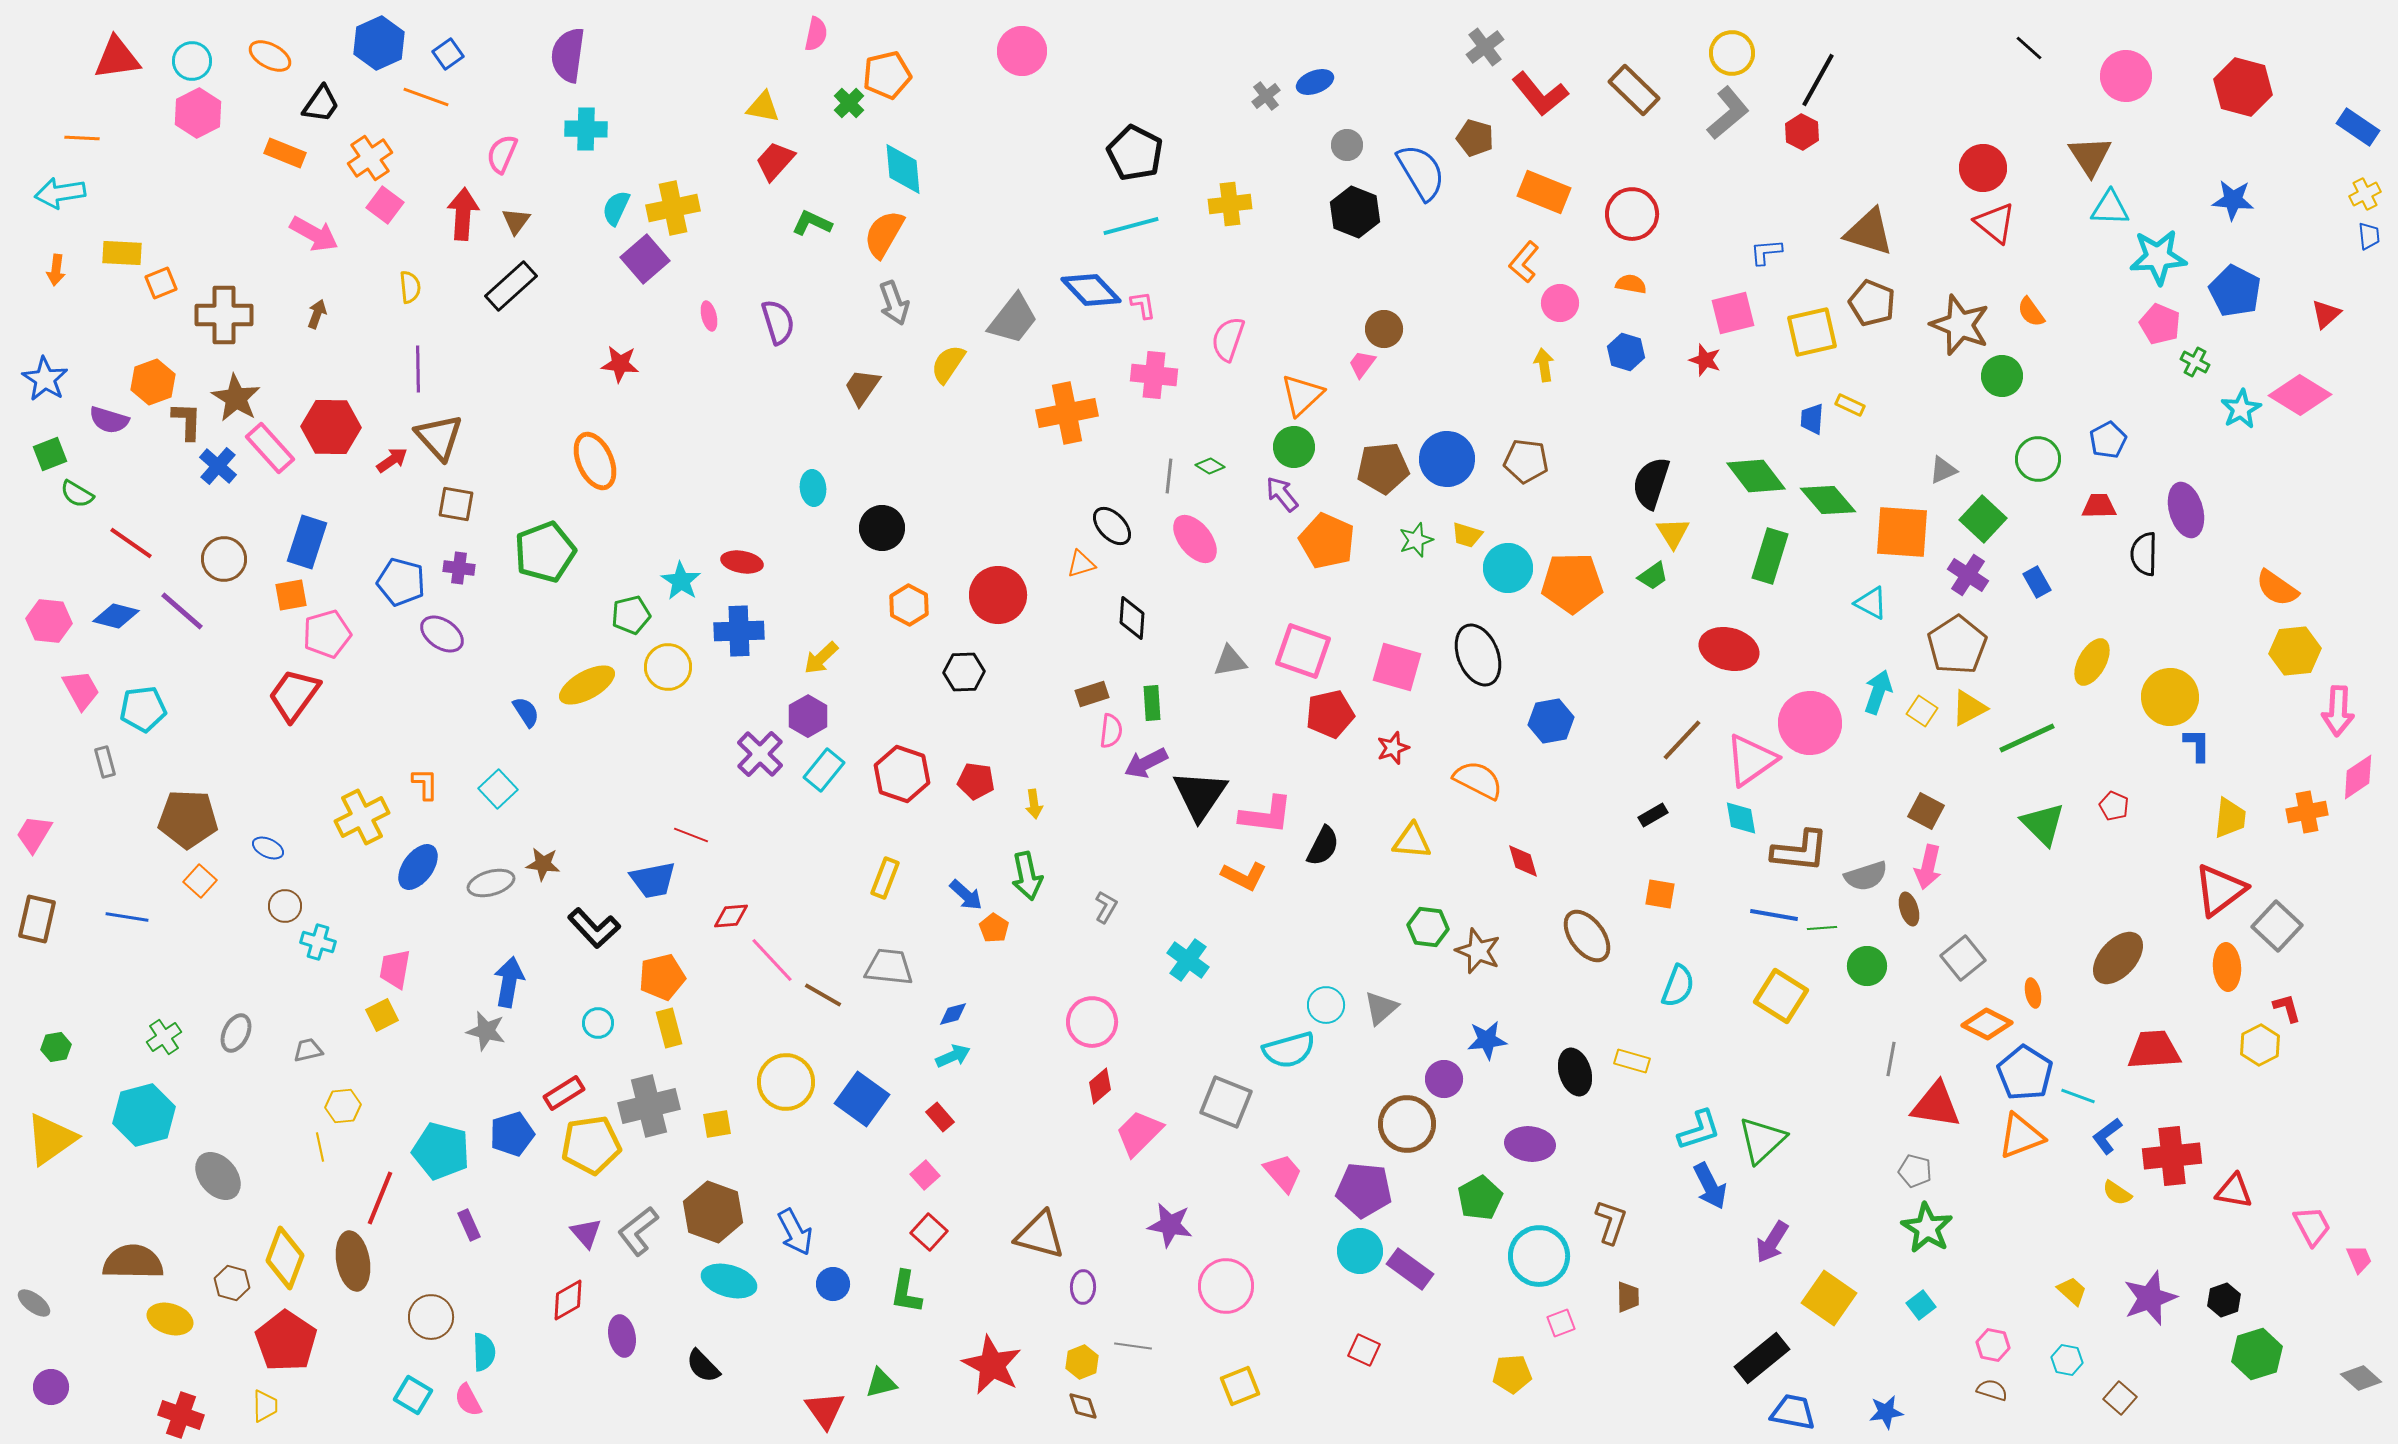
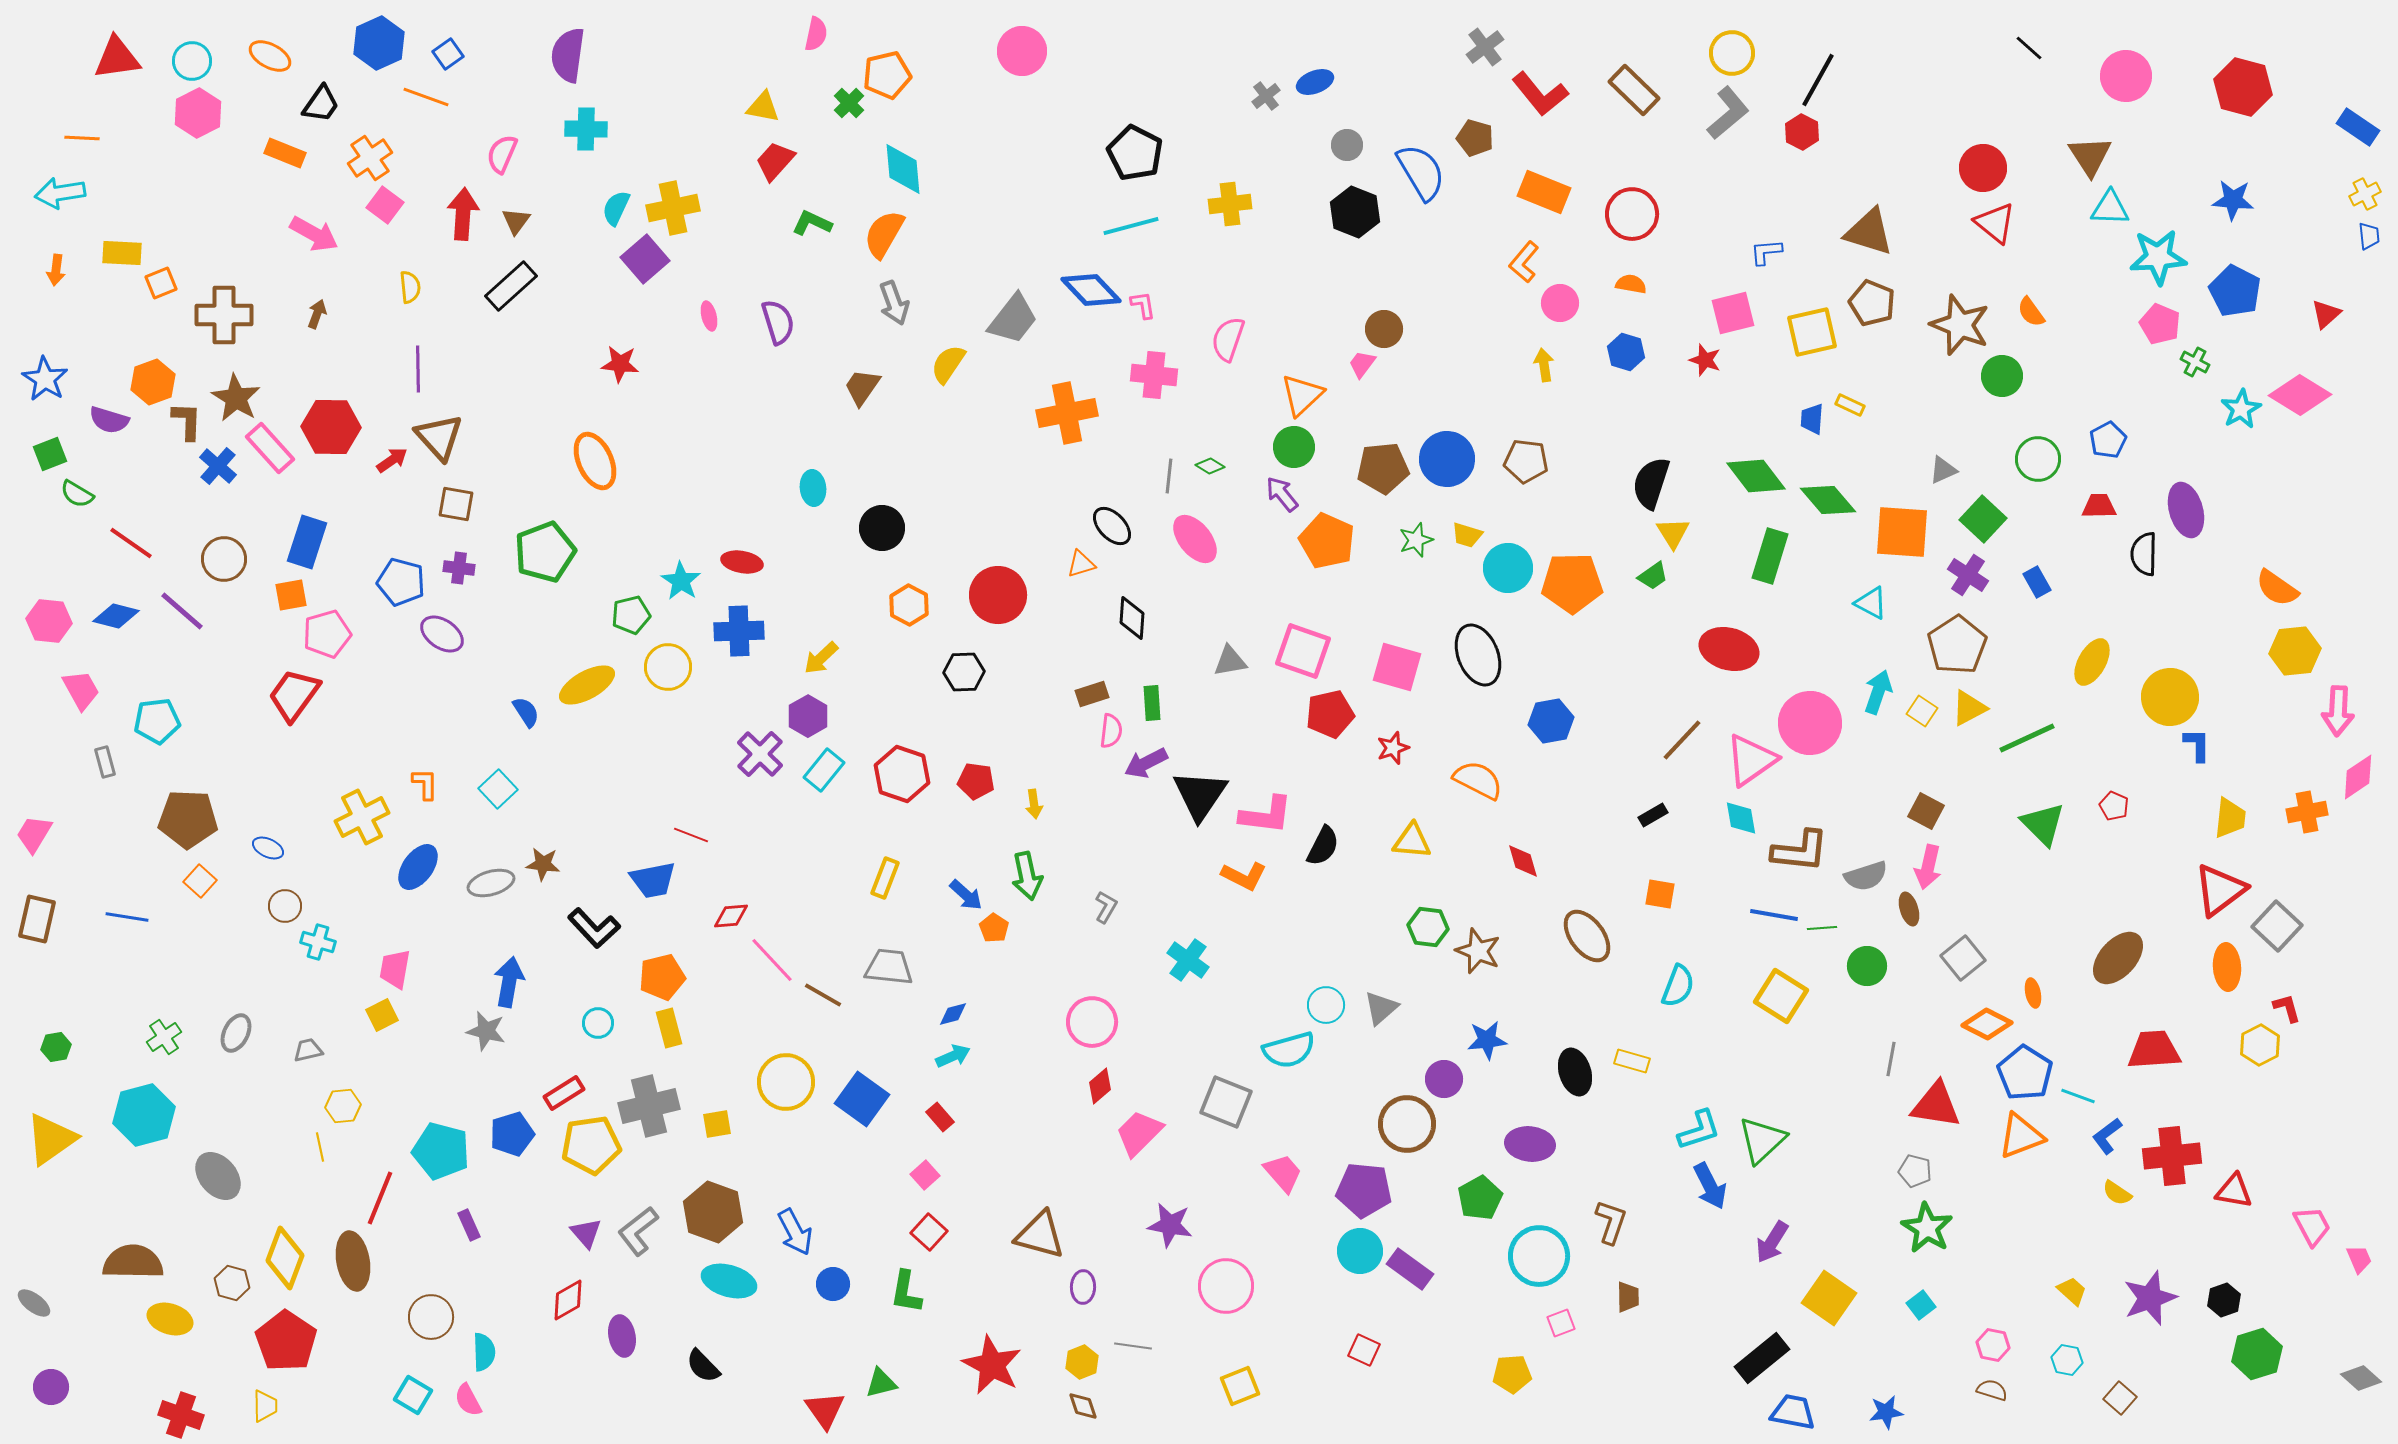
cyan pentagon at (143, 709): moved 14 px right, 12 px down
